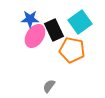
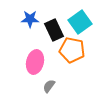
pink ellipse: moved 26 px down; rotated 20 degrees counterclockwise
